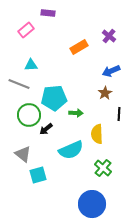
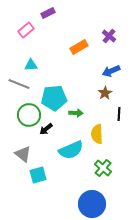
purple rectangle: rotated 32 degrees counterclockwise
